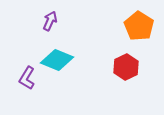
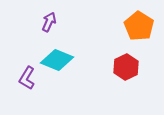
purple arrow: moved 1 px left, 1 px down
